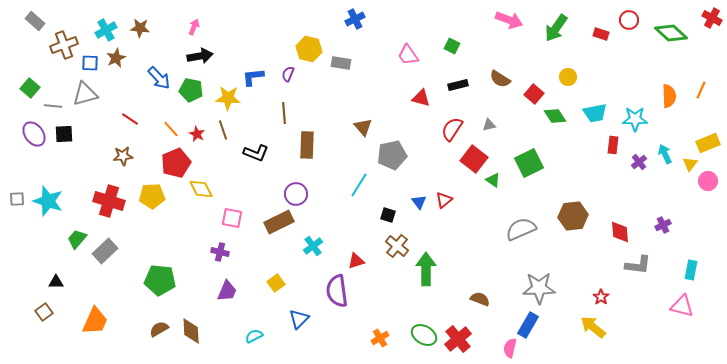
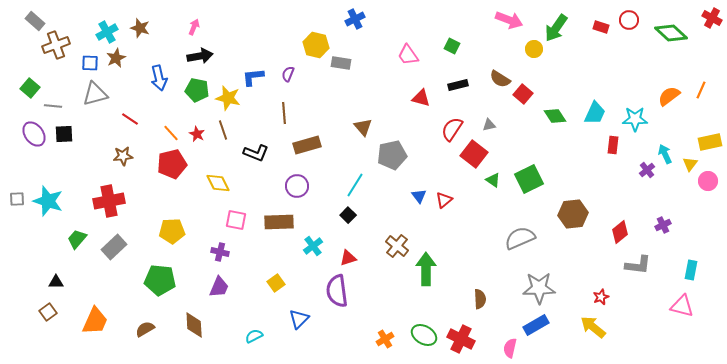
brown star at (140, 28): rotated 12 degrees clockwise
cyan cross at (106, 30): moved 1 px right, 2 px down
red rectangle at (601, 34): moved 7 px up
brown cross at (64, 45): moved 8 px left
yellow hexagon at (309, 49): moved 7 px right, 4 px up
yellow circle at (568, 77): moved 34 px left, 28 px up
blue arrow at (159, 78): rotated 30 degrees clockwise
green pentagon at (191, 90): moved 6 px right
gray triangle at (85, 94): moved 10 px right
red square at (534, 94): moved 11 px left
orange semicircle at (669, 96): rotated 125 degrees counterclockwise
yellow star at (228, 98): rotated 10 degrees clockwise
cyan trapezoid at (595, 113): rotated 55 degrees counterclockwise
orange line at (171, 129): moved 4 px down
yellow rectangle at (708, 143): moved 2 px right, 1 px up; rotated 10 degrees clockwise
brown rectangle at (307, 145): rotated 72 degrees clockwise
red square at (474, 159): moved 5 px up
purple cross at (639, 162): moved 8 px right, 8 px down
red pentagon at (176, 163): moved 4 px left, 1 px down; rotated 8 degrees clockwise
green square at (529, 163): moved 16 px down
cyan line at (359, 185): moved 4 px left
yellow diamond at (201, 189): moved 17 px right, 6 px up
purple circle at (296, 194): moved 1 px right, 8 px up
yellow pentagon at (152, 196): moved 20 px right, 35 px down
red cross at (109, 201): rotated 28 degrees counterclockwise
blue triangle at (419, 202): moved 6 px up
black square at (388, 215): moved 40 px left; rotated 28 degrees clockwise
brown hexagon at (573, 216): moved 2 px up
pink square at (232, 218): moved 4 px right, 2 px down
brown rectangle at (279, 222): rotated 24 degrees clockwise
gray semicircle at (521, 229): moved 1 px left, 9 px down
red diamond at (620, 232): rotated 55 degrees clockwise
gray rectangle at (105, 251): moved 9 px right, 4 px up
red triangle at (356, 261): moved 8 px left, 3 px up
purple trapezoid at (227, 291): moved 8 px left, 4 px up
red star at (601, 297): rotated 14 degrees clockwise
brown semicircle at (480, 299): rotated 66 degrees clockwise
brown square at (44, 312): moved 4 px right
blue rectangle at (528, 325): moved 8 px right; rotated 30 degrees clockwise
brown semicircle at (159, 329): moved 14 px left
brown diamond at (191, 331): moved 3 px right, 6 px up
orange cross at (380, 338): moved 5 px right, 1 px down
red cross at (458, 339): moved 3 px right; rotated 24 degrees counterclockwise
